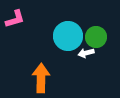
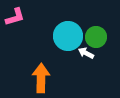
pink L-shape: moved 2 px up
white arrow: rotated 42 degrees clockwise
